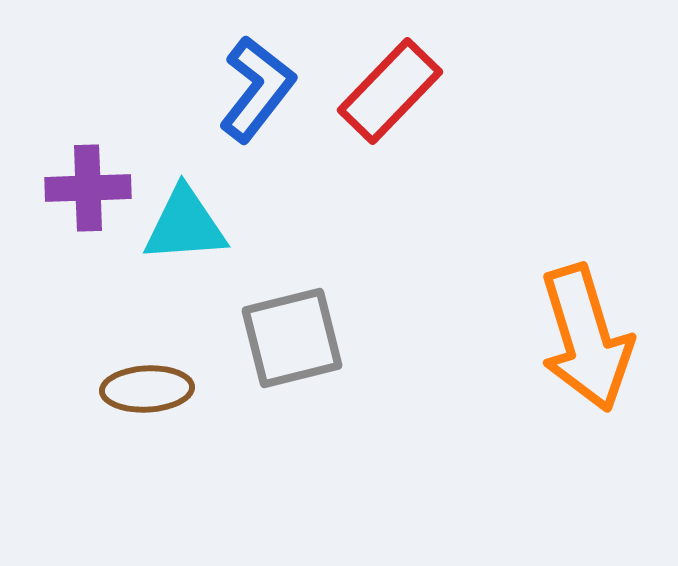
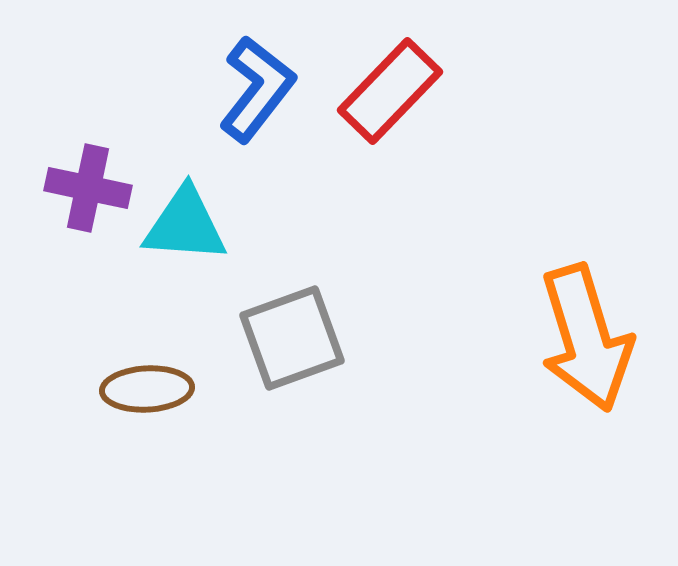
purple cross: rotated 14 degrees clockwise
cyan triangle: rotated 8 degrees clockwise
gray square: rotated 6 degrees counterclockwise
